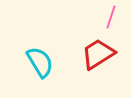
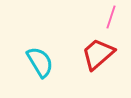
red trapezoid: rotated 9 degrees counterclockwise
